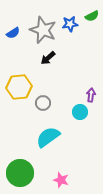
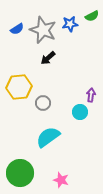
blue semicircle: moved 4 px right, 4 px up
